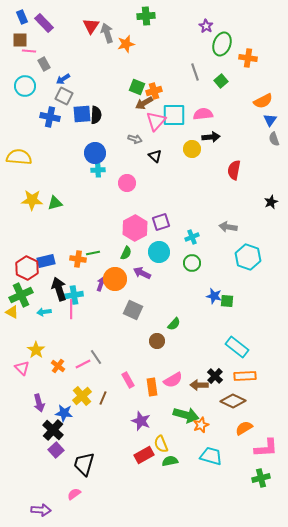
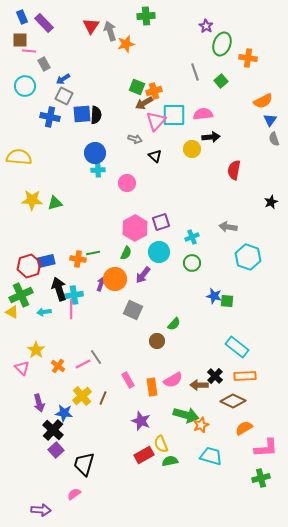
gray arrow at (107, 33): moved 3 px right, 2 px up
red hexagon at (27, 268): moved 2 px right, 2 px up; rotated 15 degrees clockwise
purple arrow at (142, 273): moved 1 px right, 2 px down; rotated 78 degrees counterclockwise
